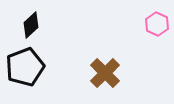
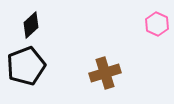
black pentagon: moved 1 px right, 1 px up
brown cross: rotated 28 degrees clockwise
